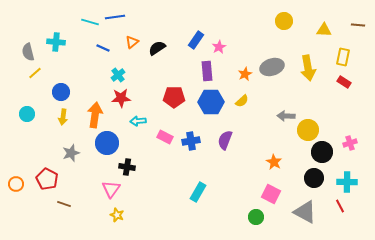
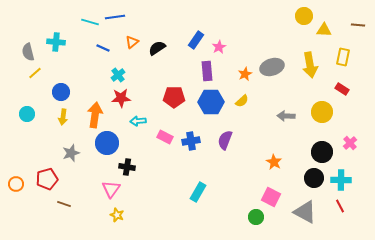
yellow circle at (284, 21): moved 20 px right, 5 px up
yellow arrow at (308, 68): moved 2 px right, 3 px up
red rectangle at (344, 82): moved 2 px left, 7 px down
yellow circle at (308, 130): moved 14 px right, 18 px up
pink cross at (350, 143): rotated 24 degrees counterclockwise
red pentagon at (47, 179): rotated 30 degrees clockwise
cyan cross at (347, 182): moved 6 px left, 2 px up
pink square at (271, 194): moved 3 px down
